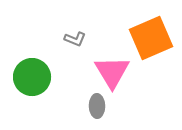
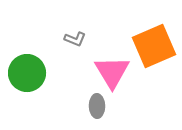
orange square: moved 3 px right, 8 px down
green circle: moved 5 px left, 4 px up
